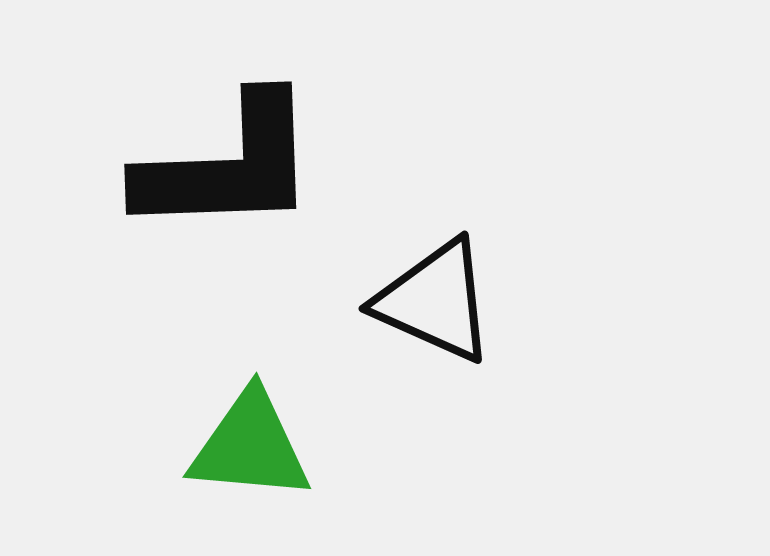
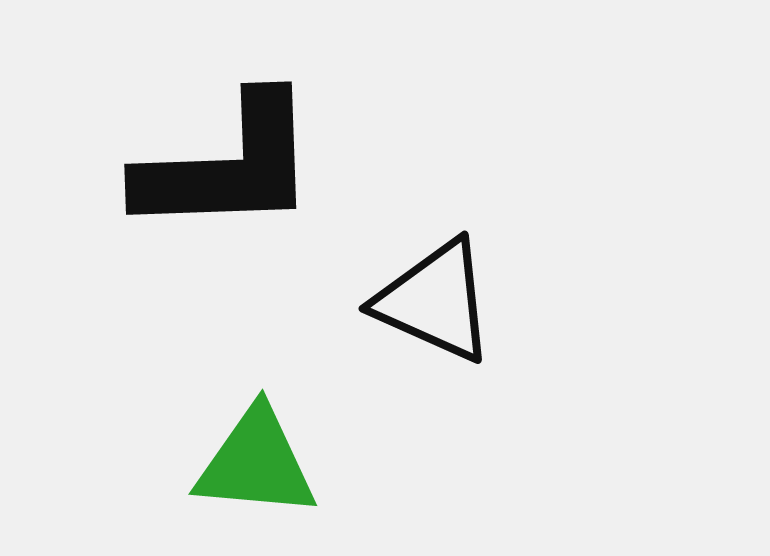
green triangle: moved 6 px right, 17 px down
